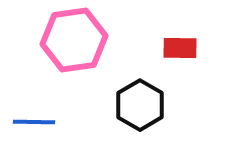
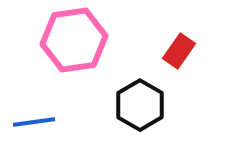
red rectangle: moved 1 px left, 3 px down; rotated 56 degrees counterclockwise
blue line: rotated 9 degrees counterclockwise
